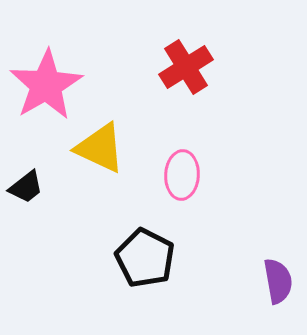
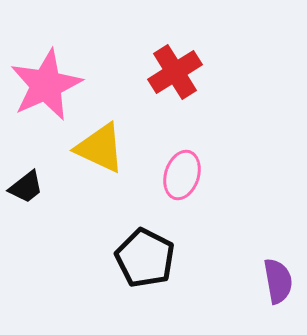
red cross: moved 11 px left, 5 px down
pink star: rotated 6 degrees clockwise
pink ellipse: rotated 15 degrees clockwise
